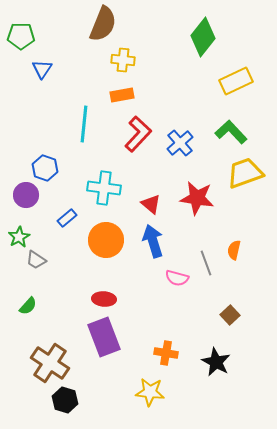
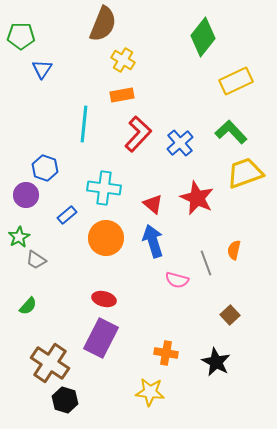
yellow cross: rotated 25 degrees clockwise
red star: rotated 16 degrees clockwise
red triangle: moved 2 px right
blue rectangle: moved 3 px up
orange circle: moved 2 px up
pink semicircle: moved 2 px down
red ellipse: rotated 10 degrees clockwise
purple rectangle: moved 3 px left, 1 px down; rotated 48 degrees clockwise
